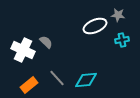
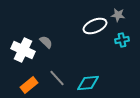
cyan diamond: moved 2 px right, 3 px down
